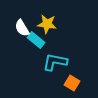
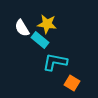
cyan rectangle: moved 4 px right
